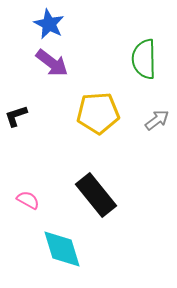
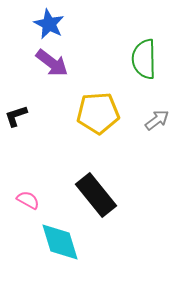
cyan diamond: moved 2 px left, 7 px up
